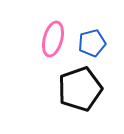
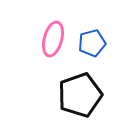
black pentagon: moved 6 px down
